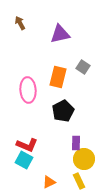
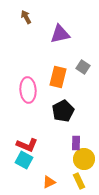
brown arrow: moved 6 px right, 6 px up
